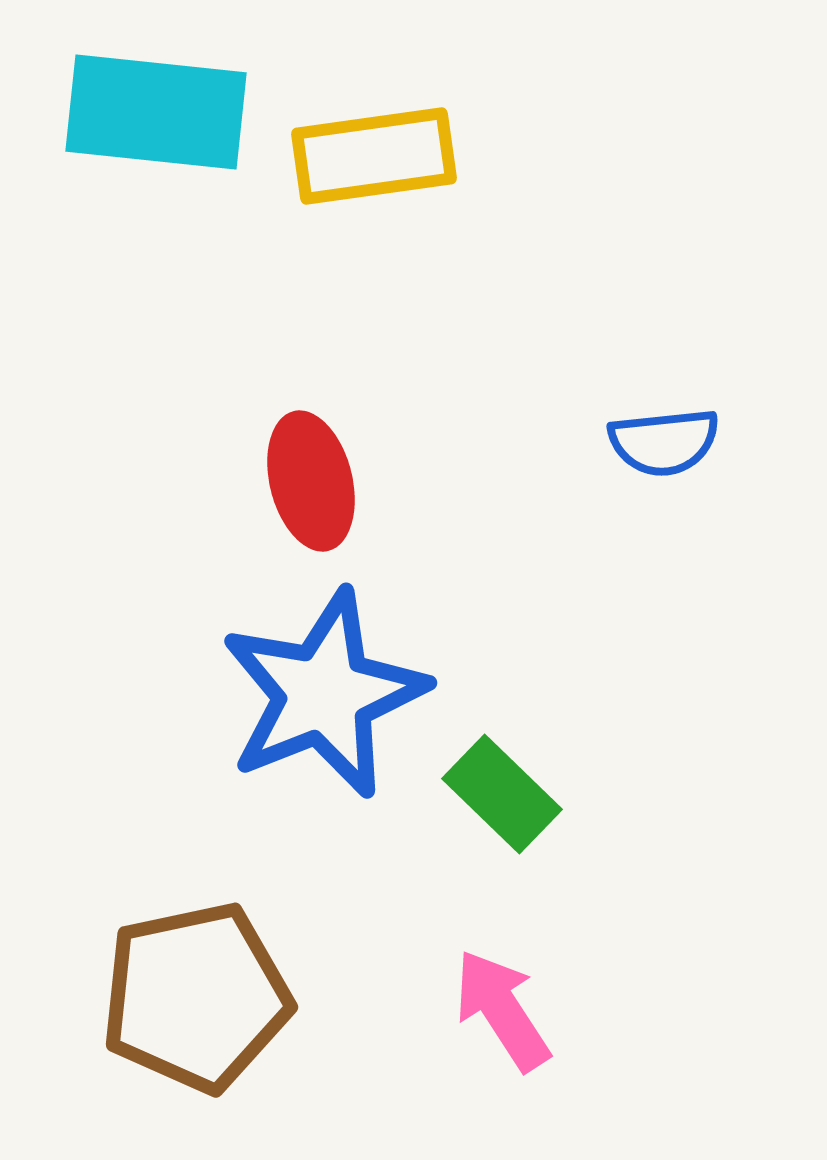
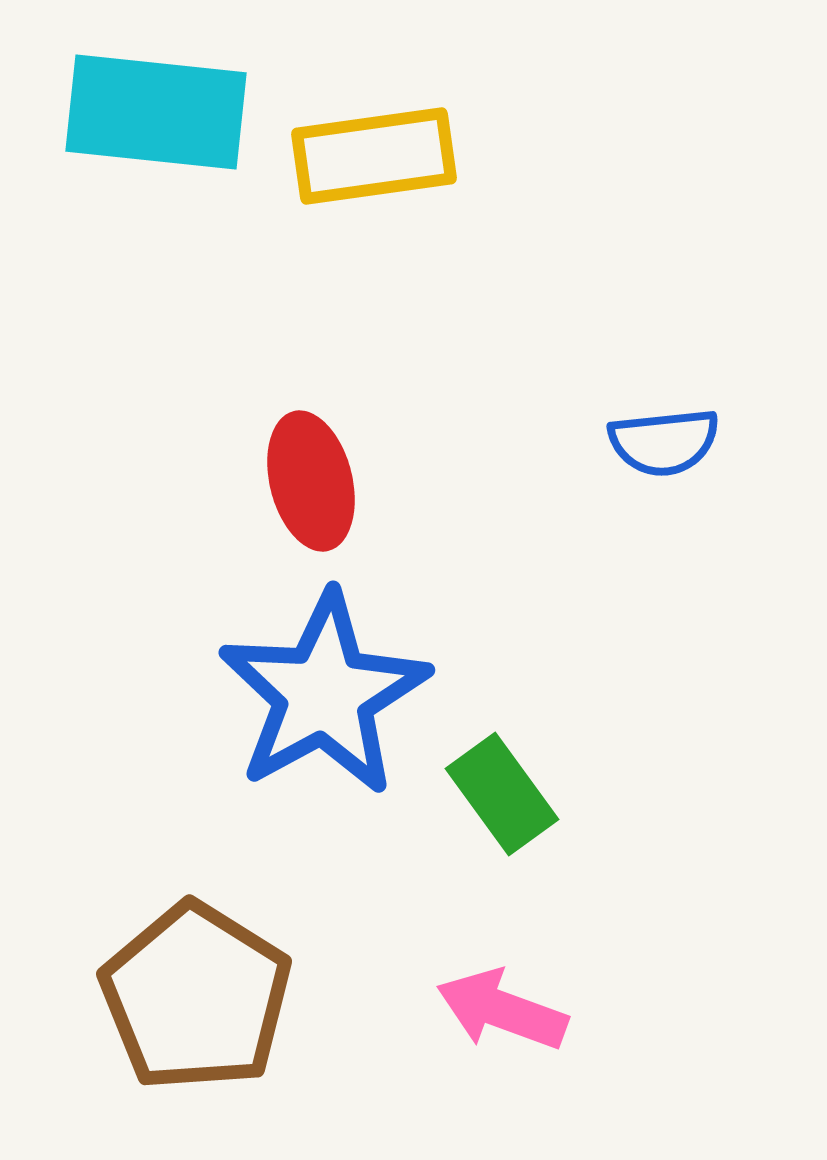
blue star: rotated 7 degrees counterclockwise
green rectangle: rotated 10 degrees clockwise
brown pentagon: rotated 28 degrees counterclockwise
pink arrow: rotated 37 degrees counterclockwise
